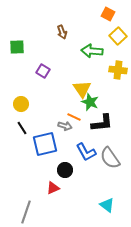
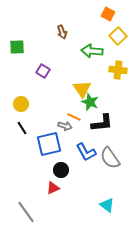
blue square: moved 4 px right
black circle: moved 4 px left
gray line: rotated 55 degrees counterclockwise
